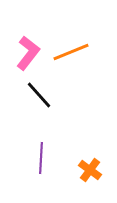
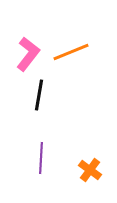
pink L-shape: moved 1 px down
black line: rotated 52 degrees clockwise
